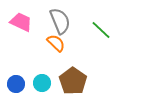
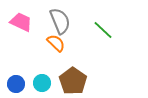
green line: moved 2 px right
